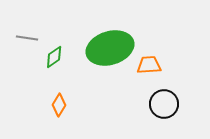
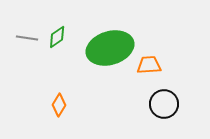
green diamond: moved 3 px right, 20 px up
